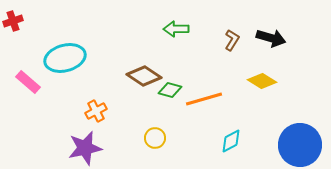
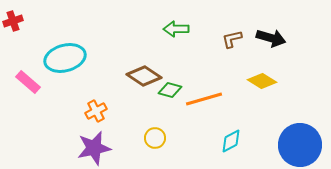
brown L-shape: moved 1 px up; rotated 135 degrees counterclockwise
purple star: moved 9 px right
